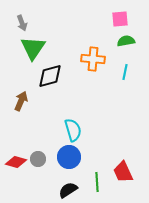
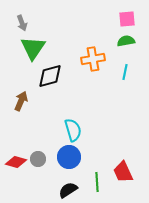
pink square: moved 7 px right
orange cross: rotated 15 degrees counterclockwise
